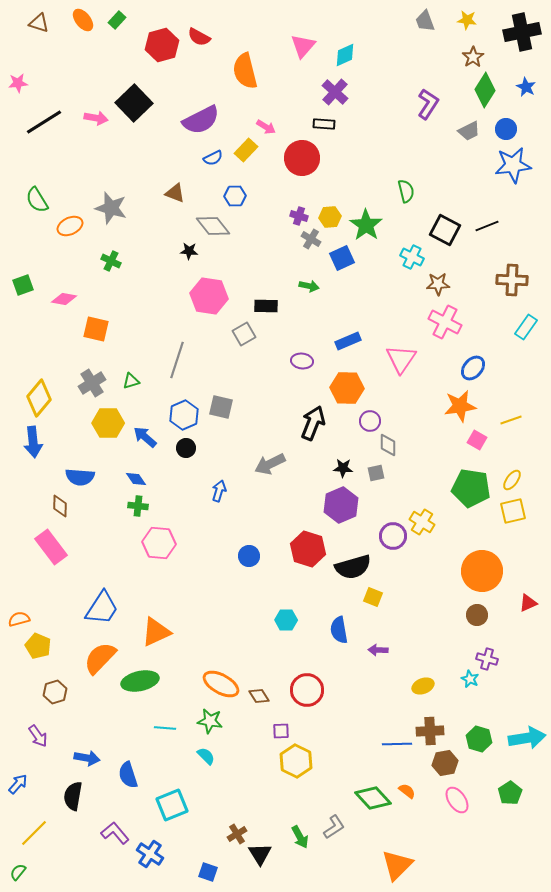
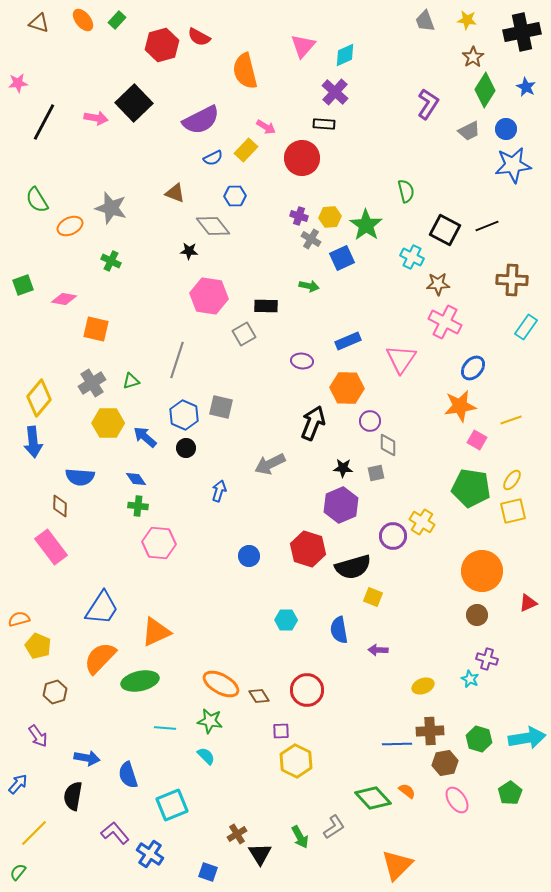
black line at (44, 122): rotated 30 degrees counterclockwise
blue hexagon at (184, 415): rotated 12 degrees counterclockwise
